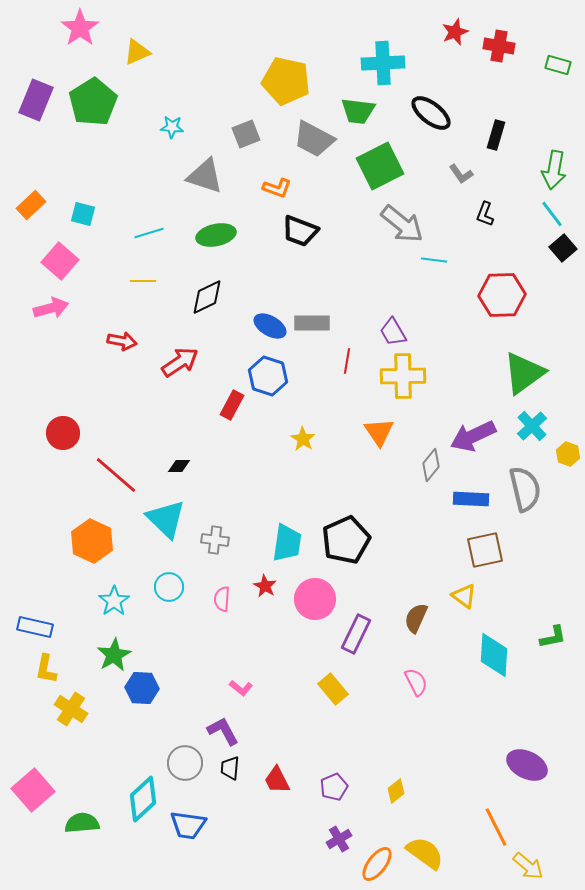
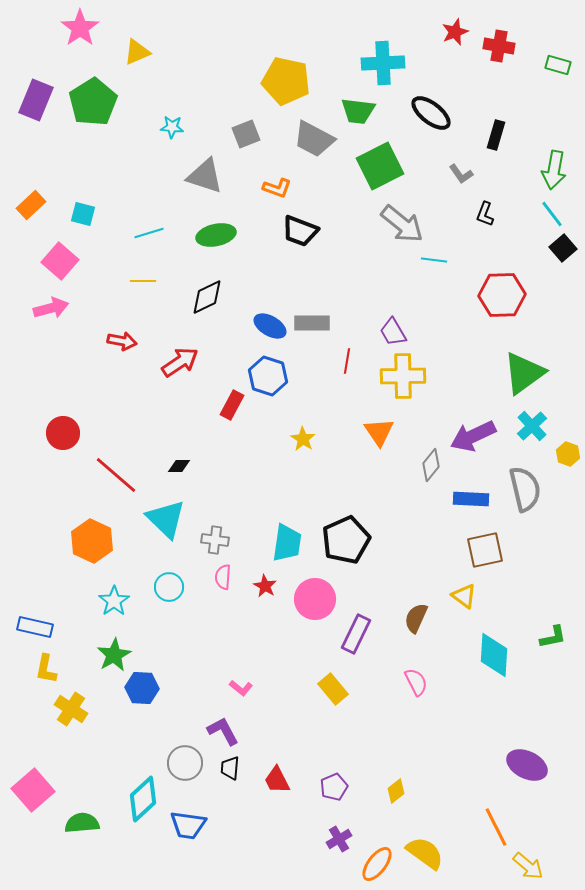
pink semicircle at (222, 599): moved 1 px right, 22 px up
